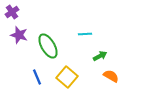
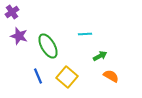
purple star: moved 1 px down
blue line: moved 1 px right, 1 px up
